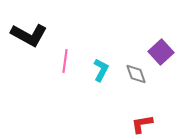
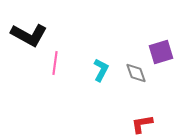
purple square: rotated 25 degrees clockwise
pink line: moved 10 px left, 2 px down
gray diamond: moved 1 px up
